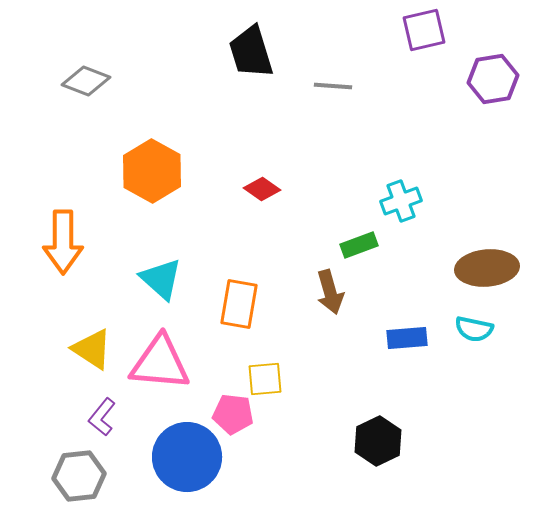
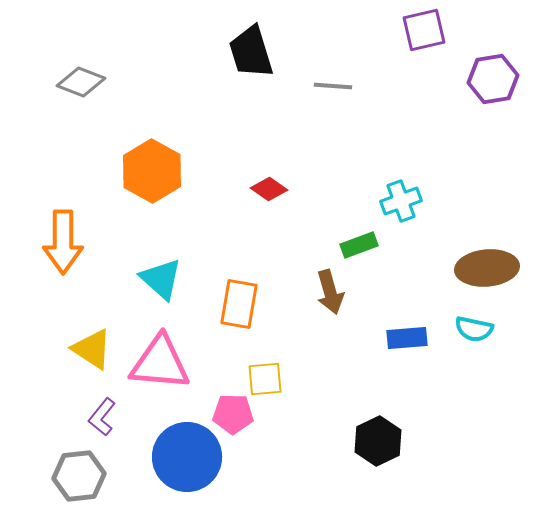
gray diamond: moved 5 px left, 1 px down
red diamond: moved 7 px right
pink pentagon: rotated 6 degrees counterclockwise
